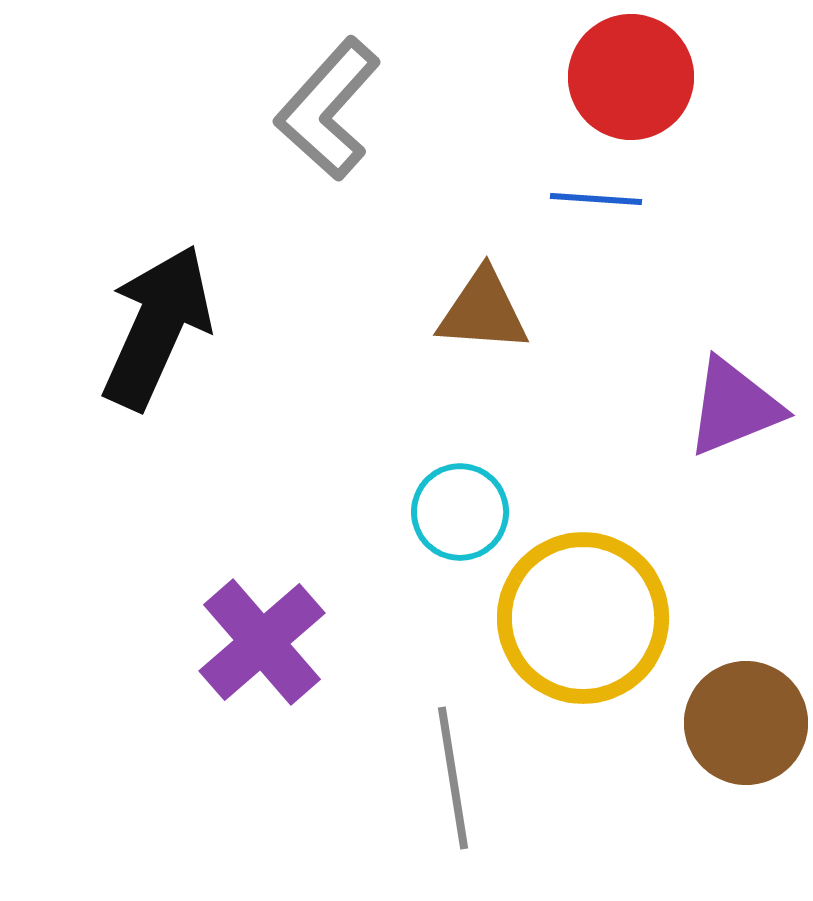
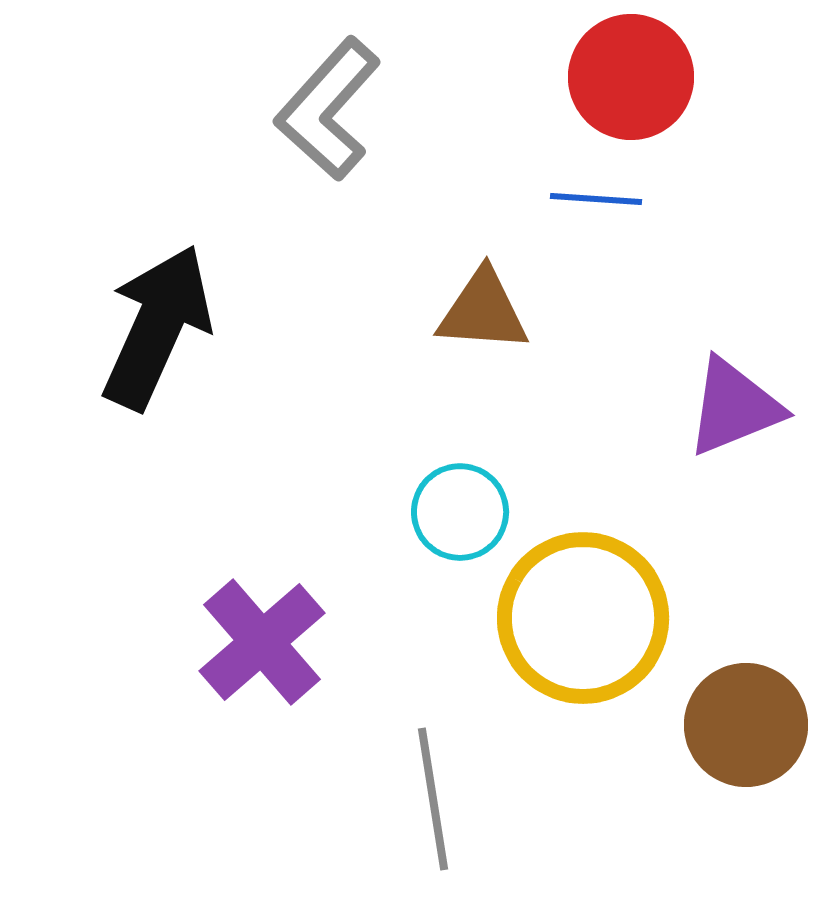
brown circle: moved 2 px down
gray line: moved 20 px left, 21 px down
